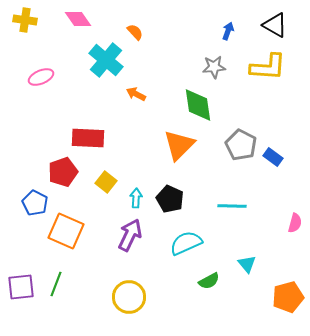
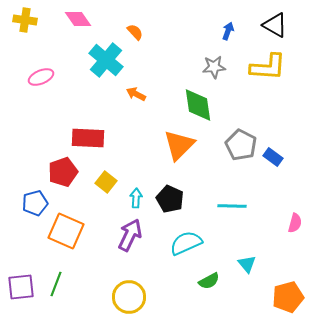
blue pentagon: rotated 30 degrees clockwise
